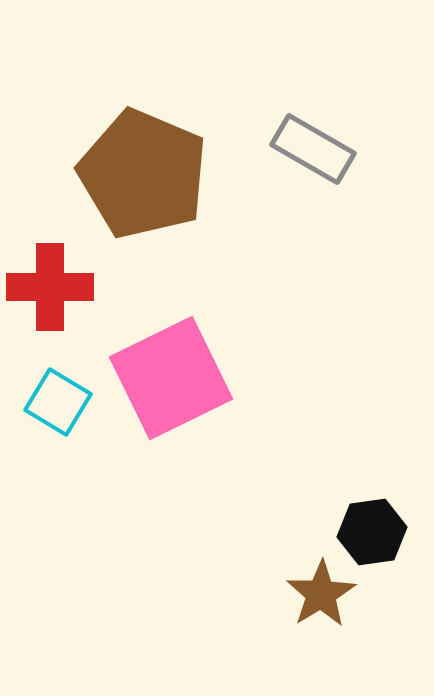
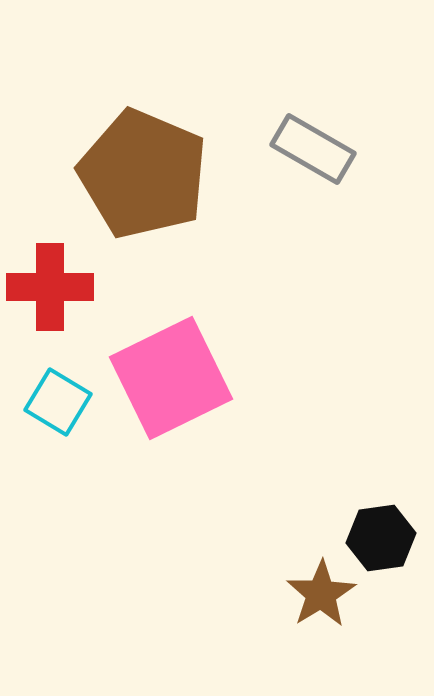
black hexagon: moved 9 px right, 6 px down
